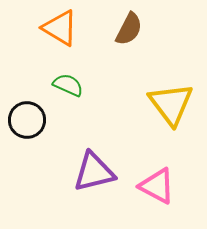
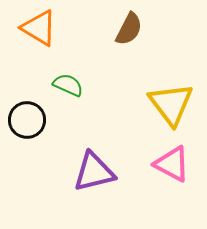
orange triangle: moved 21 px left
pink triangle: moved 15 px right, 22 px up
